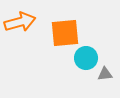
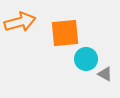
cyan circle: moved 1 px down
gray triangle: rotated 35 degrees clockwise
